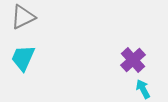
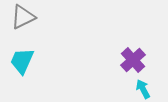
cyan trapezoid: moved 1 px left, 3 px down
